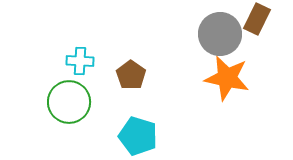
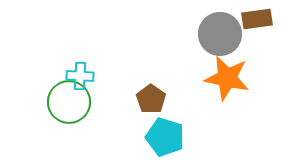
brown rectangle: rotated 56 degrees clockwise
cyan cross: moved 15 px down
brown pentagon: moved 20 px right, 24 px down
cyan pentagon: moved 27 px right, 1 px down
